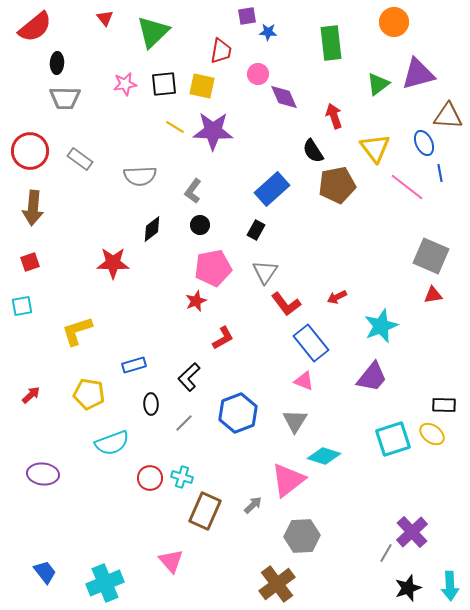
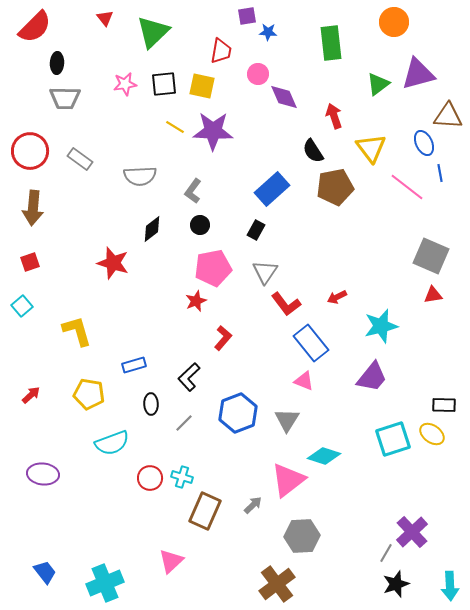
red semicircle at (35, 27): rotated 6 degrees counterclockwise
yellow triangle at (375, 148): moved 4 px left
brown pentagon at (337, 185): moved 2 px left, 2 px down
red star at (113, 263): rotated 16 degrees clockwise
cyan square at (22, 306): rotated 30 degrees counterclockwise
cyan star at (381, 326): rotated 8 degrees clockwise
yellow L-shape at (77, 331): rotated 92 degrees clockwise
red L-shape at (223, 338): rotated 20 degrees counterclockwise
gray triangle at (295, 421): moved 8 px left, 1 px up
pink triangle at (171, 561): rotated 28 degrees clockwise
black star at (408, 588): moved 12 px left, 4 px up
